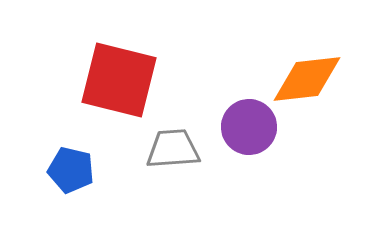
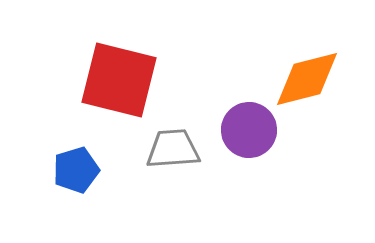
orange diamond: rotated 8 degrees counterclockwise
purple circle: moved 3 px down
blue pentagon: moved 5 px right; rotated 30 degrees counterclockwise
